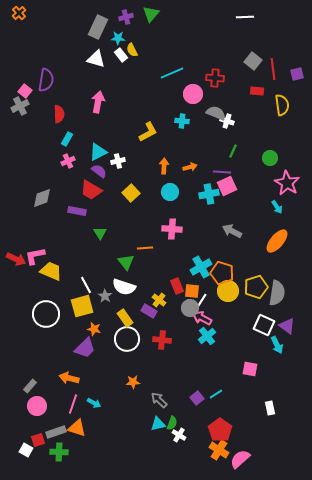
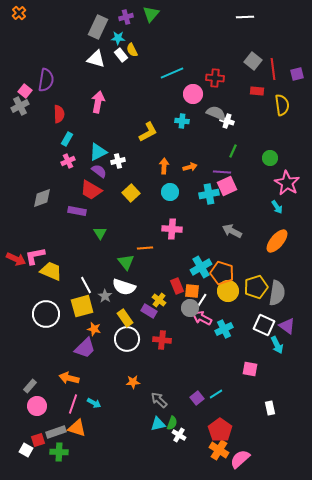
cyan cross at (207, 336): moved 17 px right, 7 px up; rotated 12 degrees clockwise
